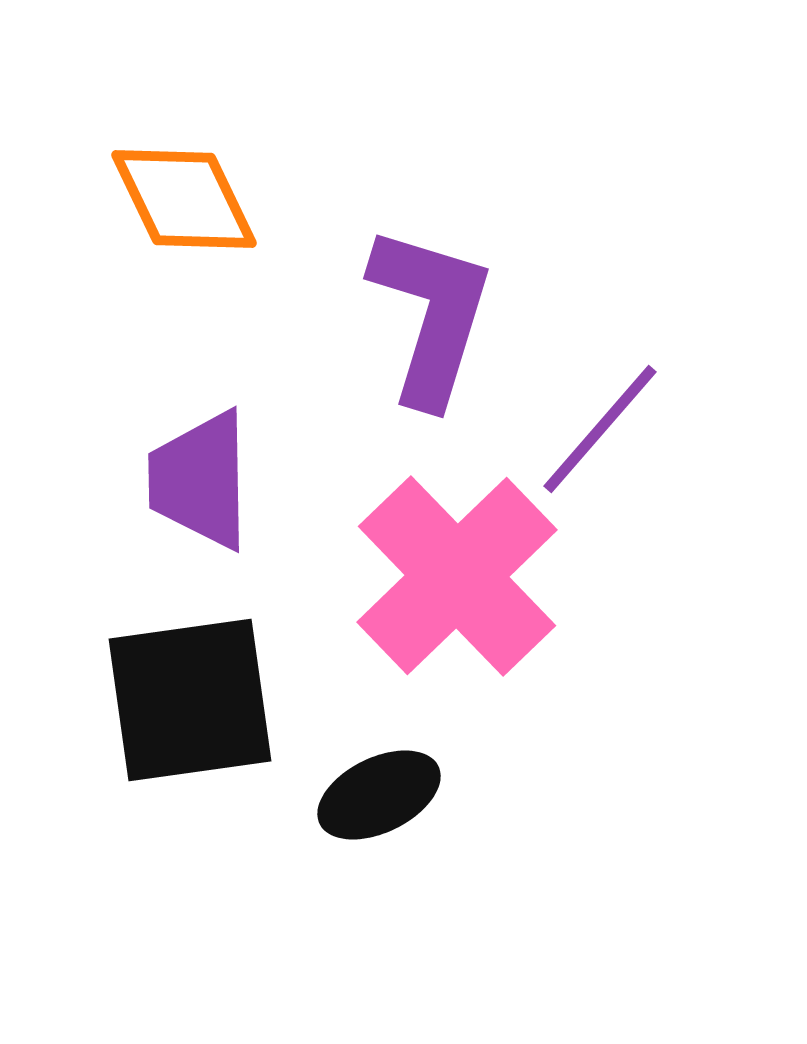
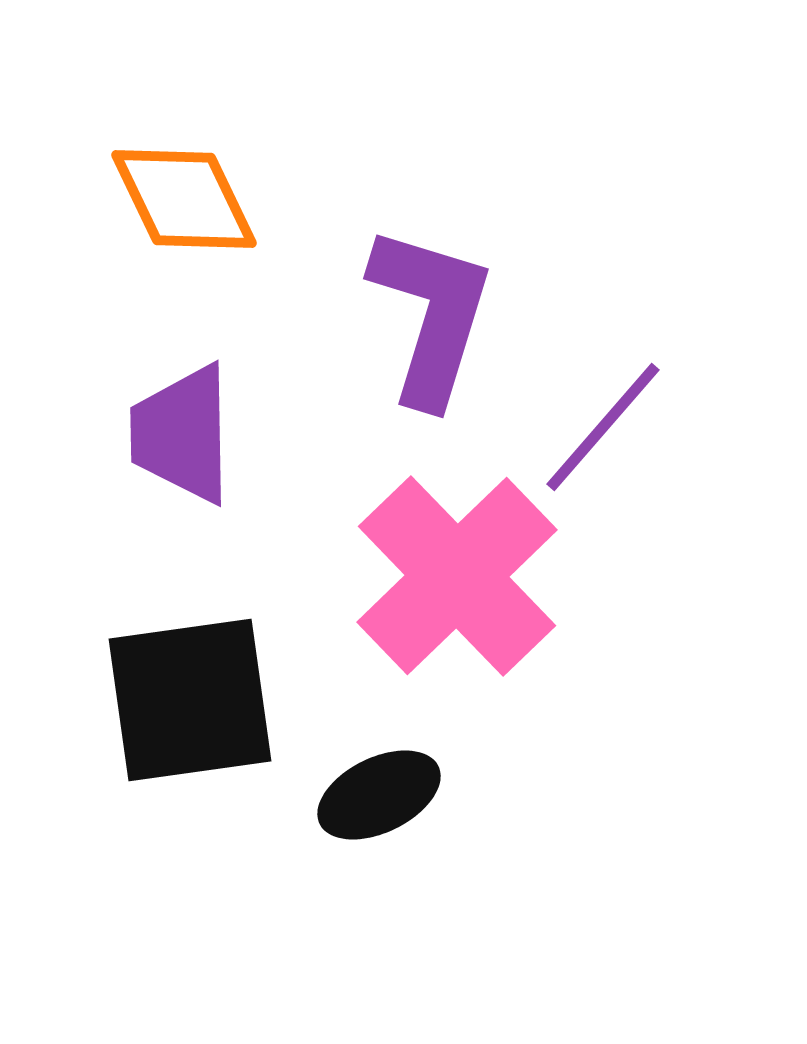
purple line: moved 3 px right, 2 px up
purple trapezoid: moved 18 px left, 46 px up
